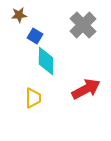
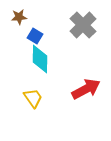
brown star: moved 2 px down
cyan diamond: moved 6 px left, 2 px up
yellow trapezoid: rotated 35 degrees counterclockwise
